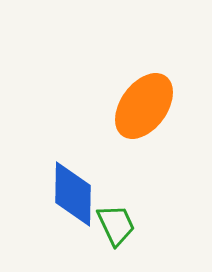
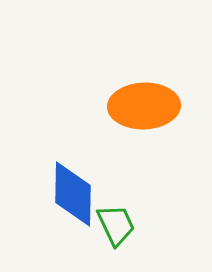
orange ellipse: rotated 52 degrees clockwise
